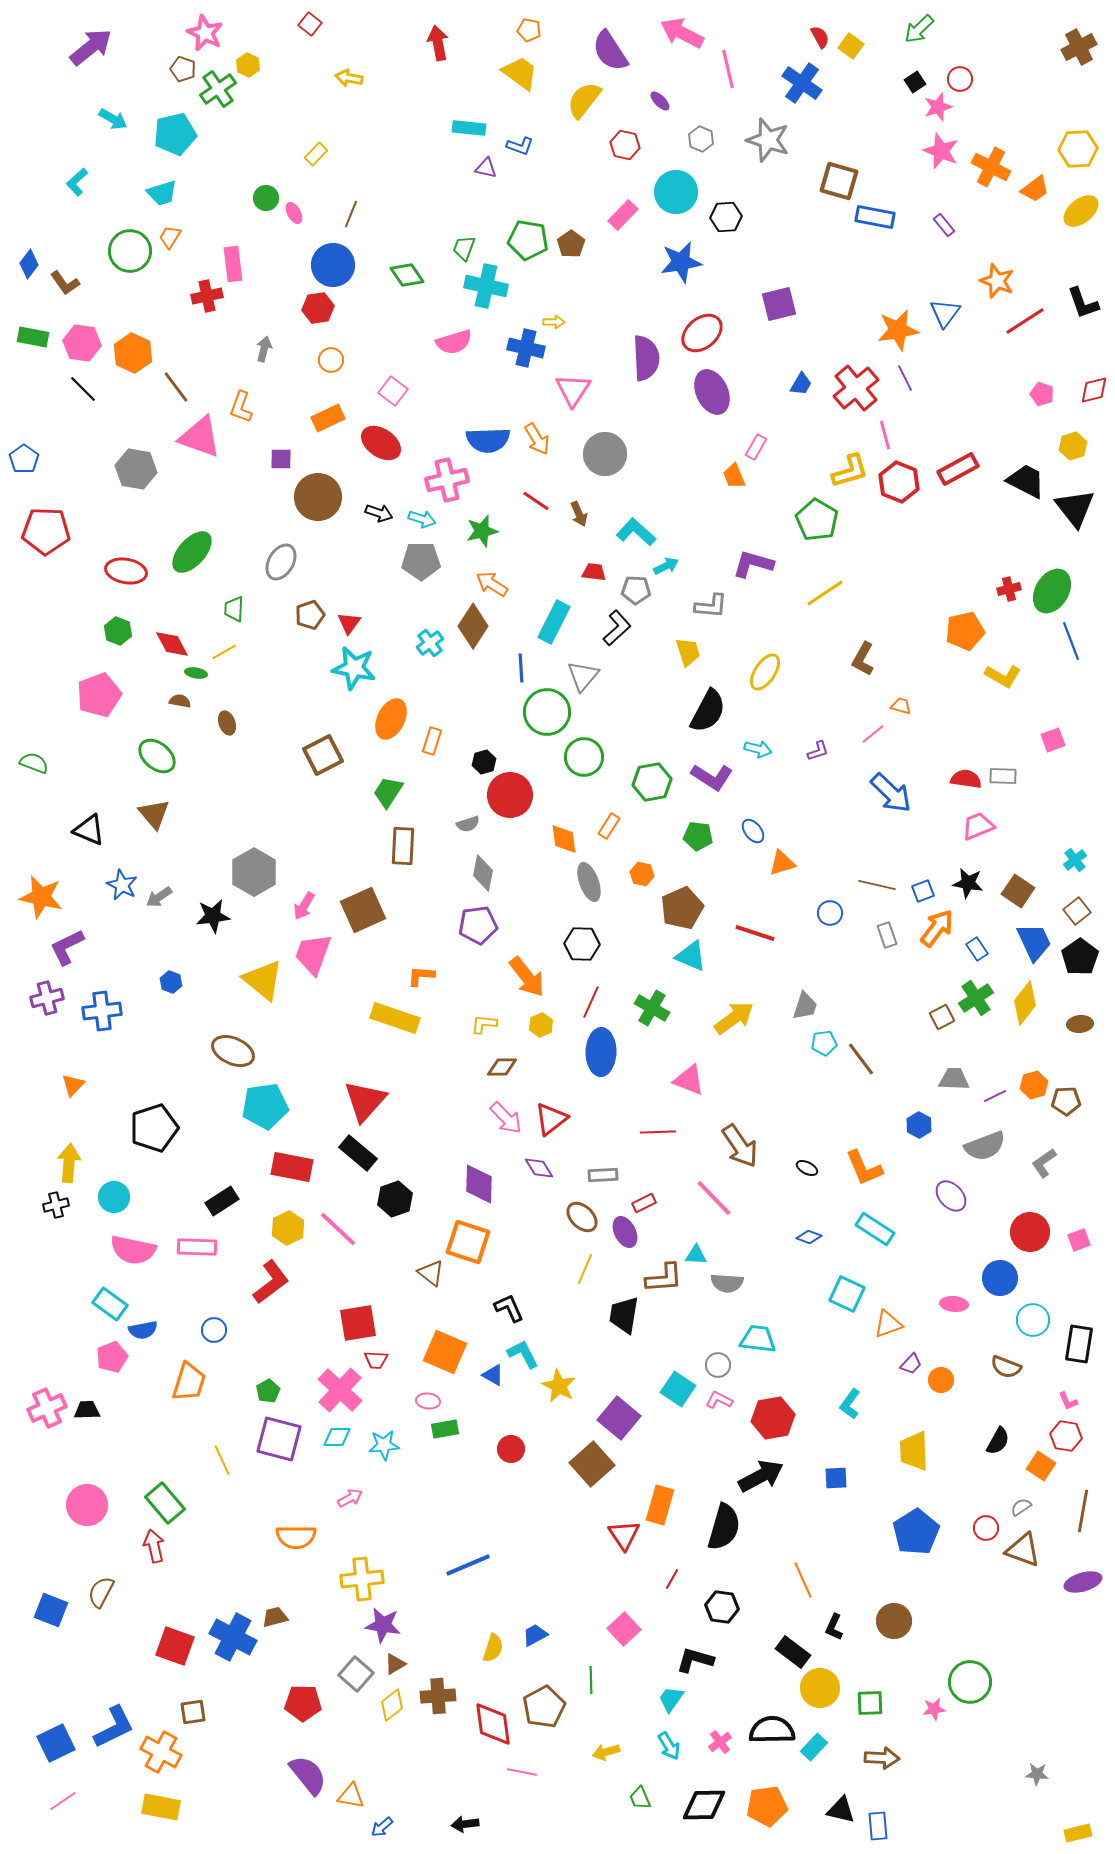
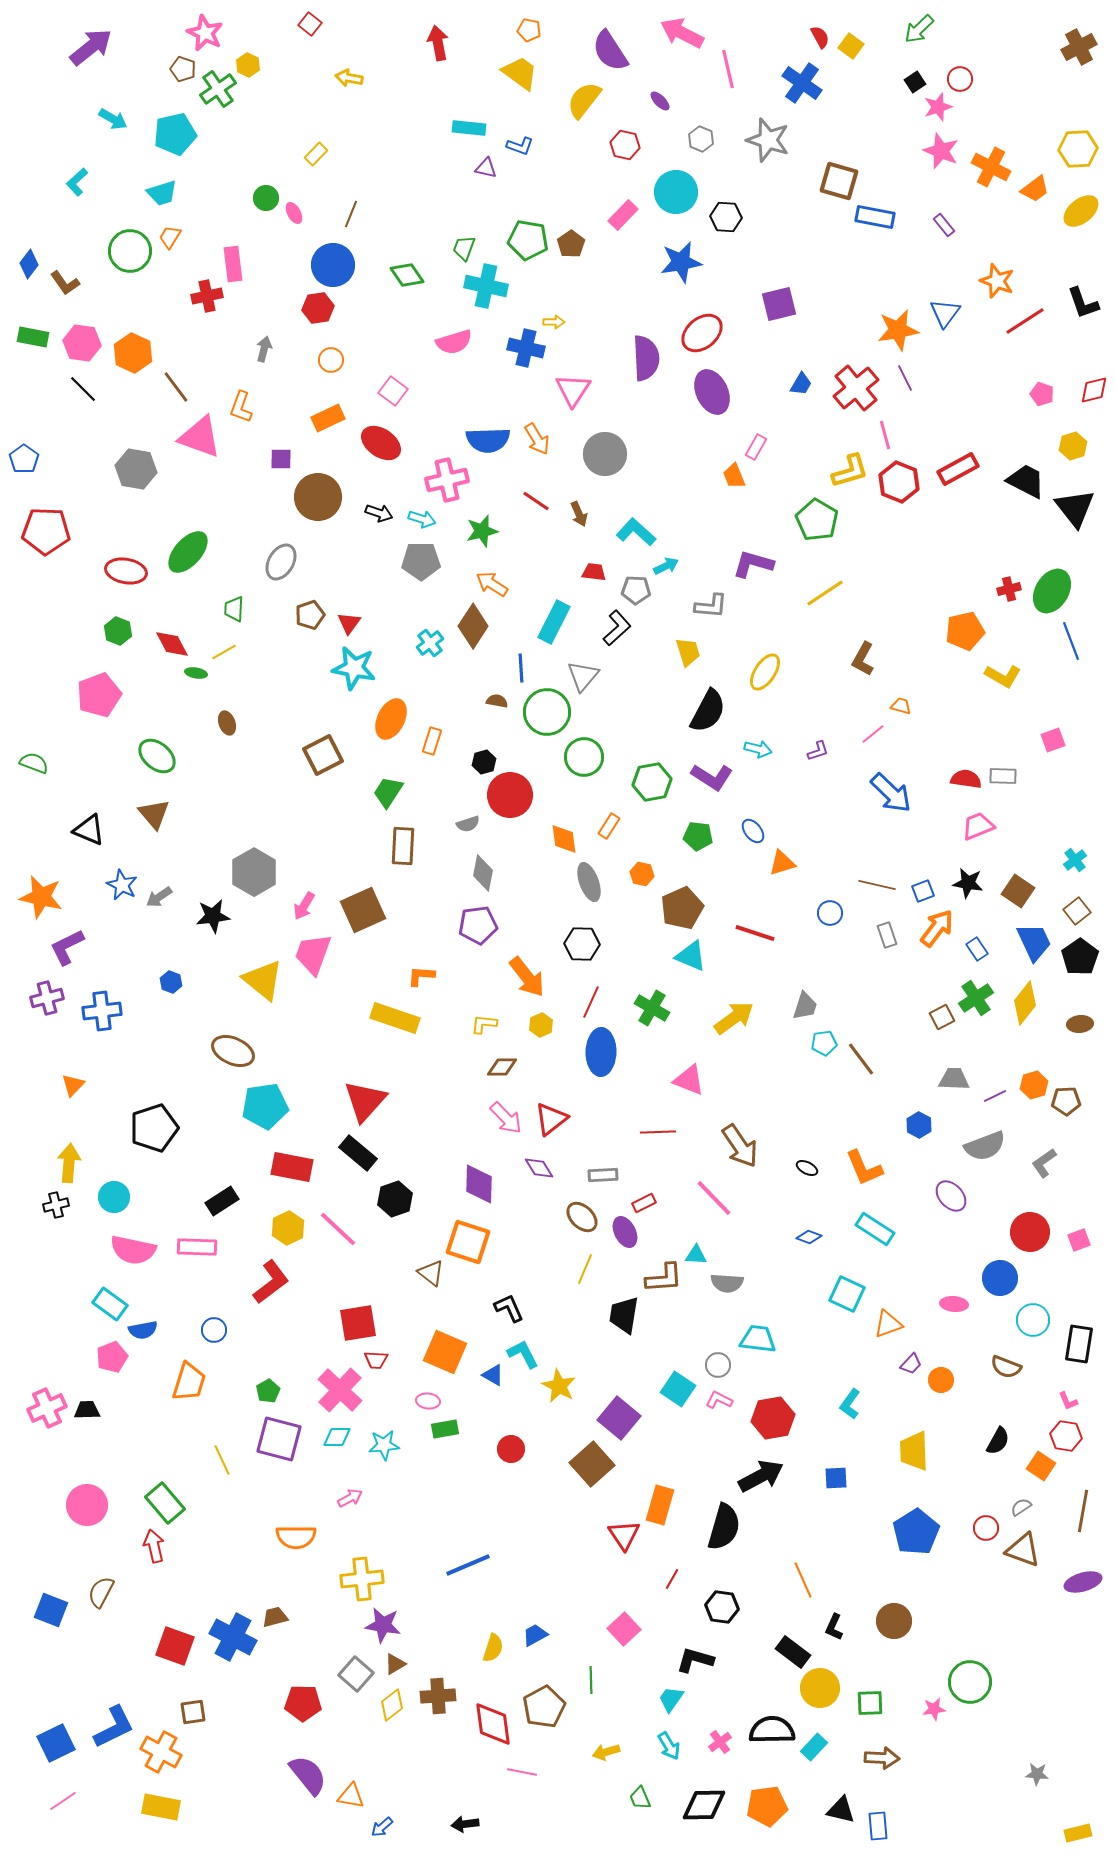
black hexagon at (726, 217): rotated 8 degrees clockwise
green ellipse at (192, 552): moved 4 px left
brown semicircle at (180, 701): moved 317 px right
